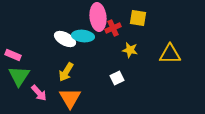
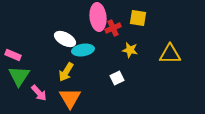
cyan ellipse: moved 14 px down; rotated 15 degrees counterclockwise
